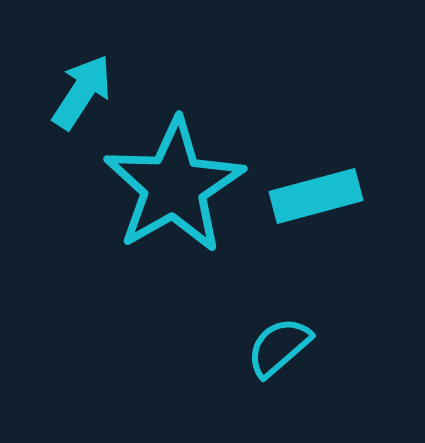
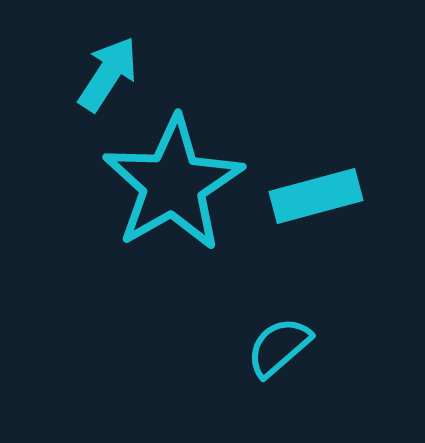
cyan arrow: moved 26 px right, 18 px up
cyan star: moved 1 px left, 2 px up
